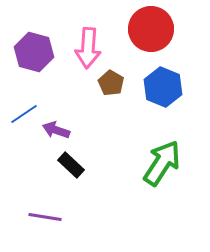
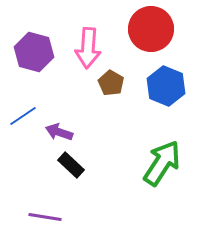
blue hexagon: moved 3 px right, 1 px up
blue line: moved 1 px left, 2 px down
purple arrow: moved 3 px right, 2 px down
